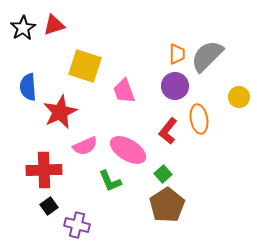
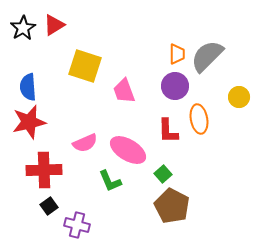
red triangle: rotated 15 degrees counterclockwise
red star: moved 31 px left, 10 px down; rotated 12 degrees clockwise
red L-shape: rotated 40 degrees counterclockwise
pink semicircle: moved 3 px up
brown pentagon: moved 5 px right, 1 px down; rotated 12 degrees counterclockwise
